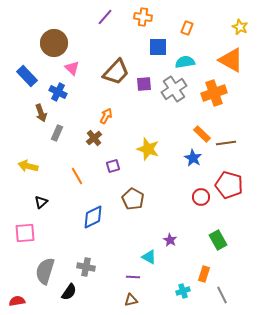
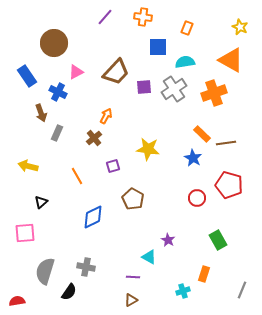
pink triangle at (72, 68): moved 4 px right, 4 px down; rotated 49 degrees clockwise
blue rectangle at (27, 76): rotated 10 degrees clockwise
purple square at (144, 84): moved 3 px down
yellow star at (148, 149): rotated 10 degrees counterclockwise
red circle at (201, 197): moved 4 px left, 1 px down
purple star at (170, 240): moved 2 px left
gray line at (222, 295): moved 20 px right, 5 px up; rotated 48 degrees clockwise
brown triangle at (131, 300): rotated 16 degrees counterclockwise
